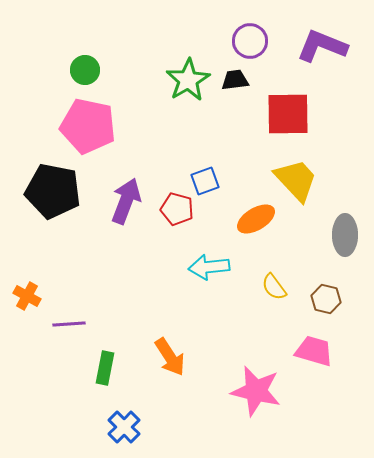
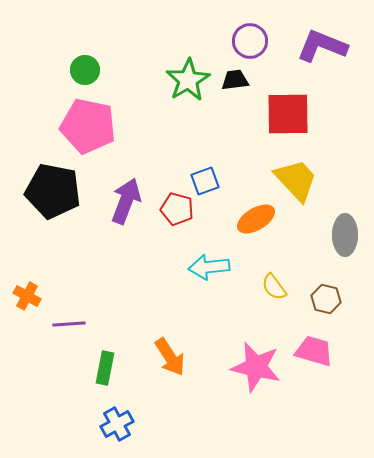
pink star: moved 24 px up
blue cross: moved 7 px left, 3 px up; rotated 16 degrees clockwise
